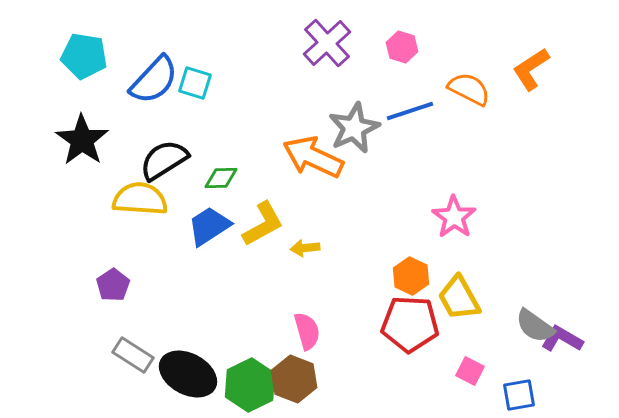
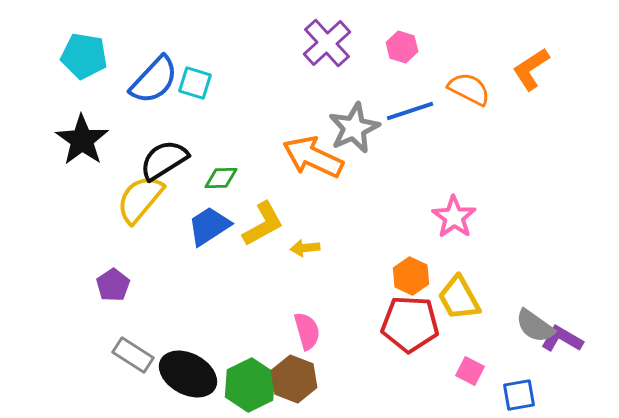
yellow semicircle: rotated 54 degrees counterclockwise
